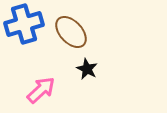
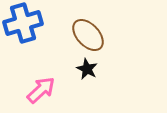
blue cross: moved 1 px left, 1 px up
brown ellipse: moved 17 px right, 3 px down
